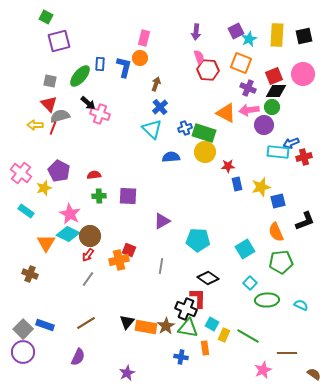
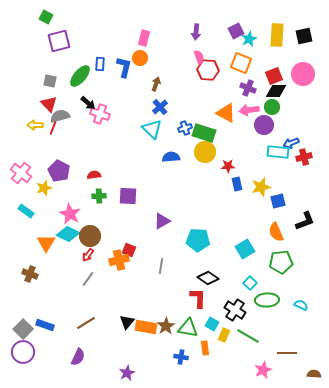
black cross at (186, 309): moved 49 px right, 1 px down; rotated 10 degrees clockwise
brown semicircle at (314, 374): rotated 32 degrees counterclockwise
